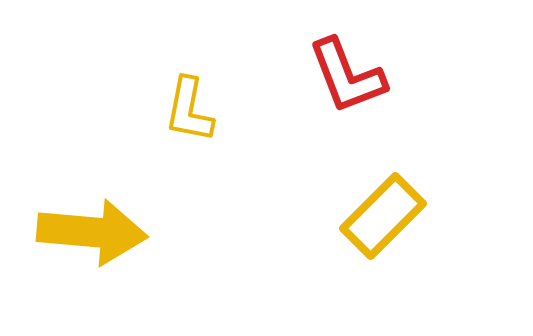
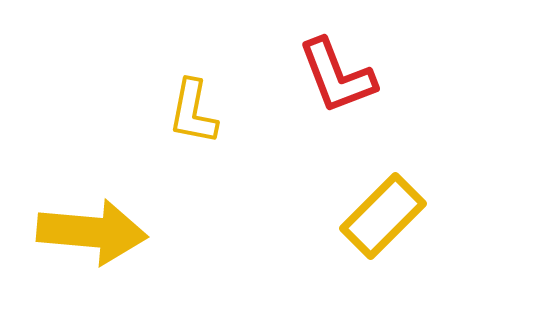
red L-shape: moved 10 px left
yellow L-shape: moved 4 px right, 2 px down
